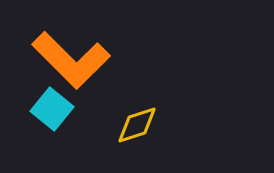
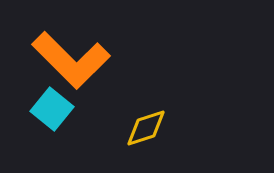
yellow diamond: moved 9 px right, 3 px down
